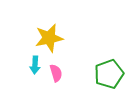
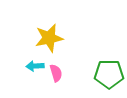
cyan arrow: moved 1 px down; rotated 84 degrees clockwise
green pentagon: rotated 20 degrees clockwise
